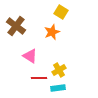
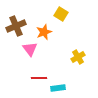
yellow square: moved 2 px down
brown cross: rotated 30 degrees clockwise
orange star: moved 8 px left
pink triangle: moved 7 px up; rotated 21 degrees clockwise
yellow cross: moved 19 px right, 13 px up
